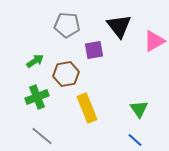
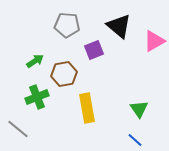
black triangle: rotated 12 degrees counterclockwise
purple square: rotated 12 degrees counterclockwise
brown hexagon: moved 2 px left
yellow rectangle: rotated 12 degrees clockwise
gray line: moved 24 px left, 7 px up
